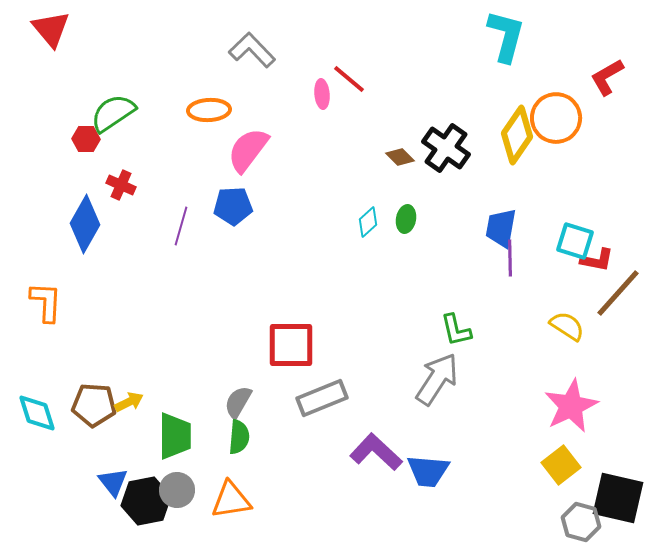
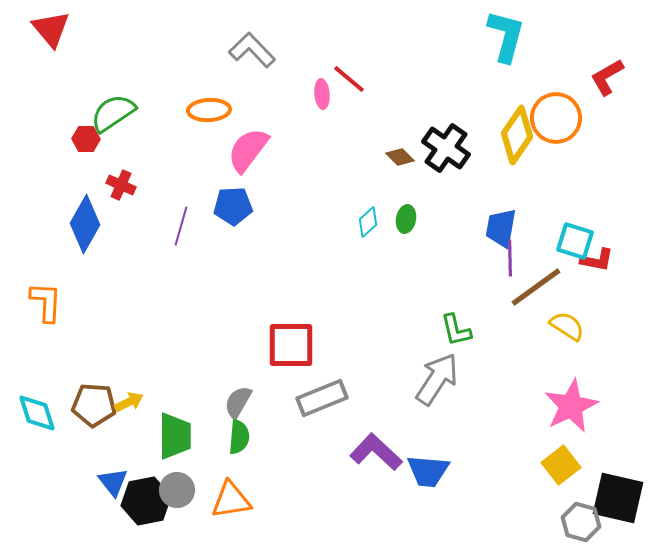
brown line at (618, 293): moved 82 px left, 6 px up; rotated 12 degrees clockwise
